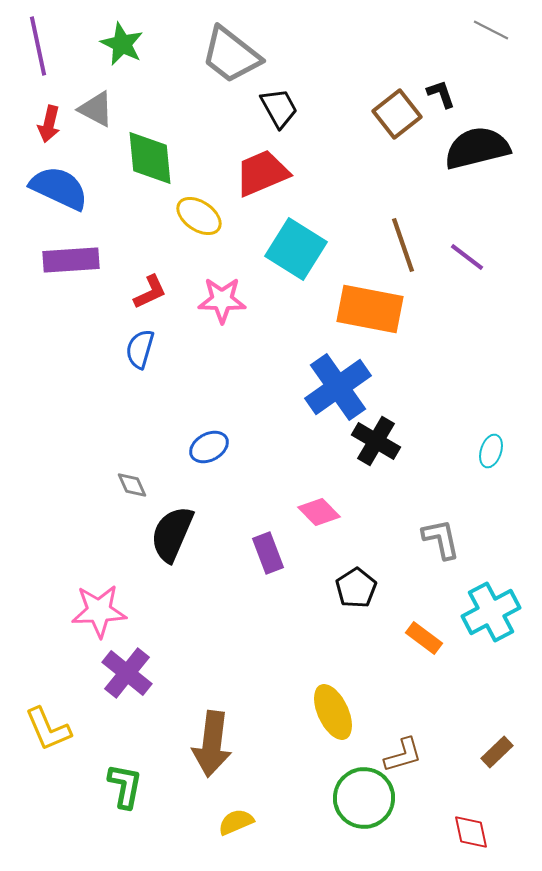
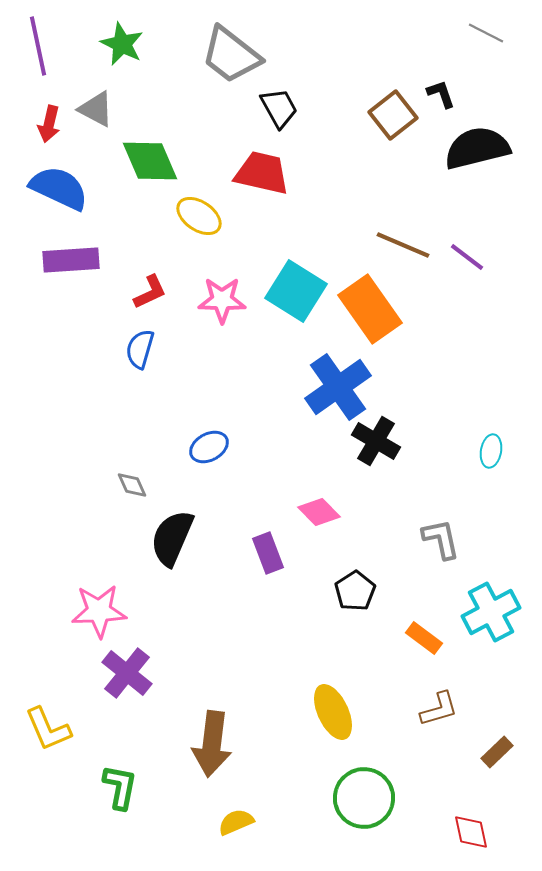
gray line at (491, 30): moved 5 px left, 3 px down
brown square at (397, 114): moved 4 px left, 1 px down
green diamond at (150, 158): moved 3 px down; rotated 18 degrees counterclockwise
red trapezoid at (262, 173): rotated 36 degrees clockwise
brown line at (403, 245): rotated 48 degrees counterclockwise
cyan square at (296, 249): moved 42 px down
orange rectangle at (370, 309): rotated 44 degrees clockwise
cyan ellipse at (491, 451): rotated 8 degrees counterclockwise
black semicircle at (172, 534): moved 4 px down
black pentagon at (356, 588): moved 1 px left, 3 px down
brown L-shape at (403, 755): moved 36 px right, 46 px up
green L-shape at (125, 786): moved 5 px left, 1 px down
